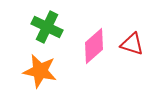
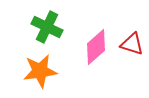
pink diamond: moved 2 px right, 1 px down
orange star: rotated 20 degrees counterclockwise
